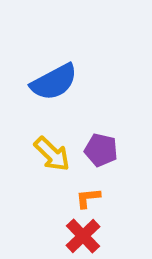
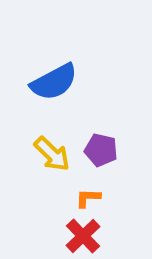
orange L-shape: rotated 8 degrees clockwise
